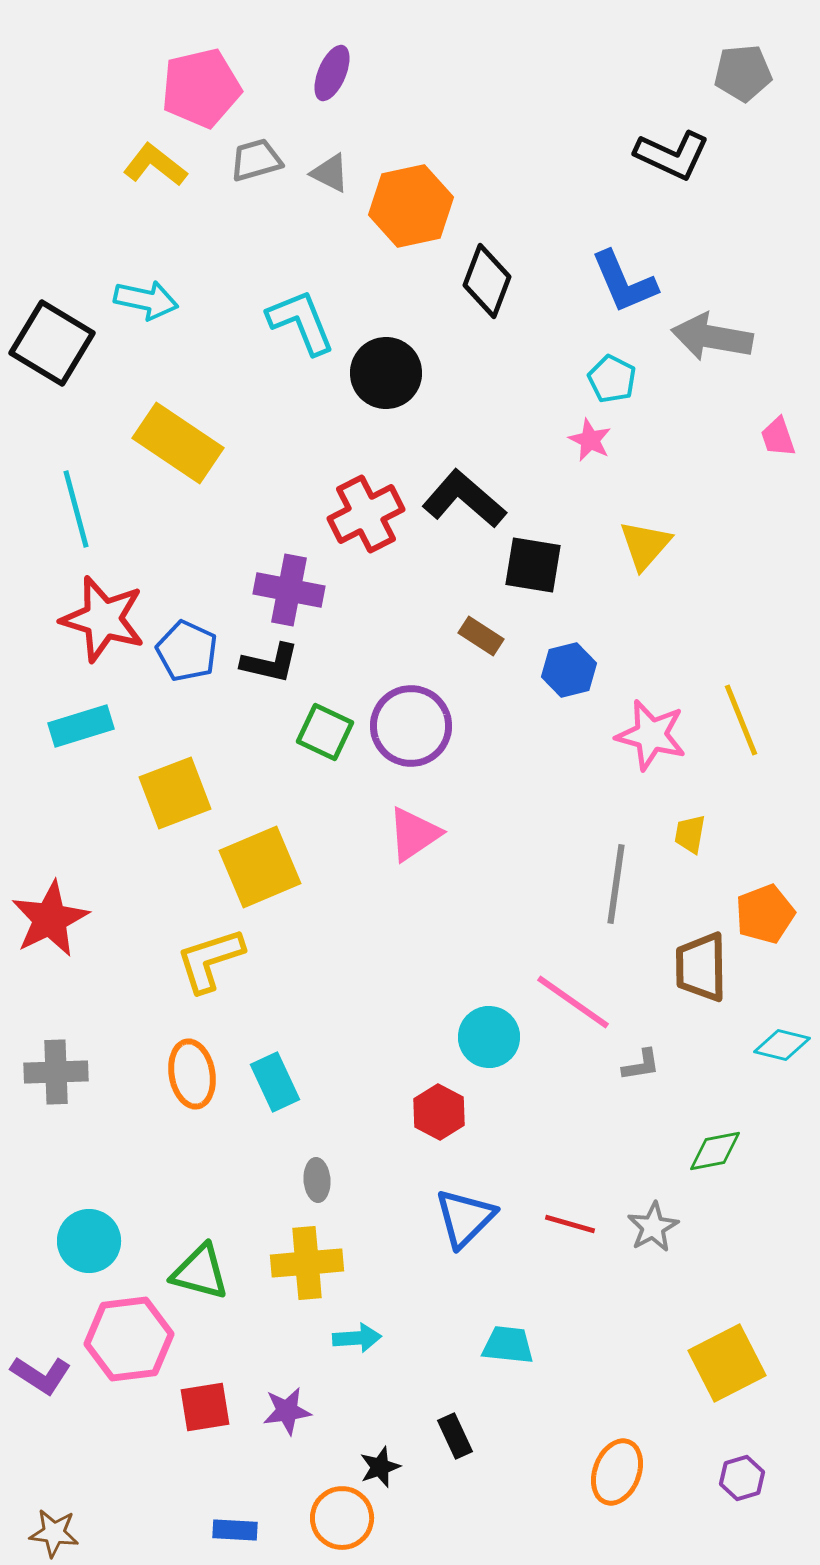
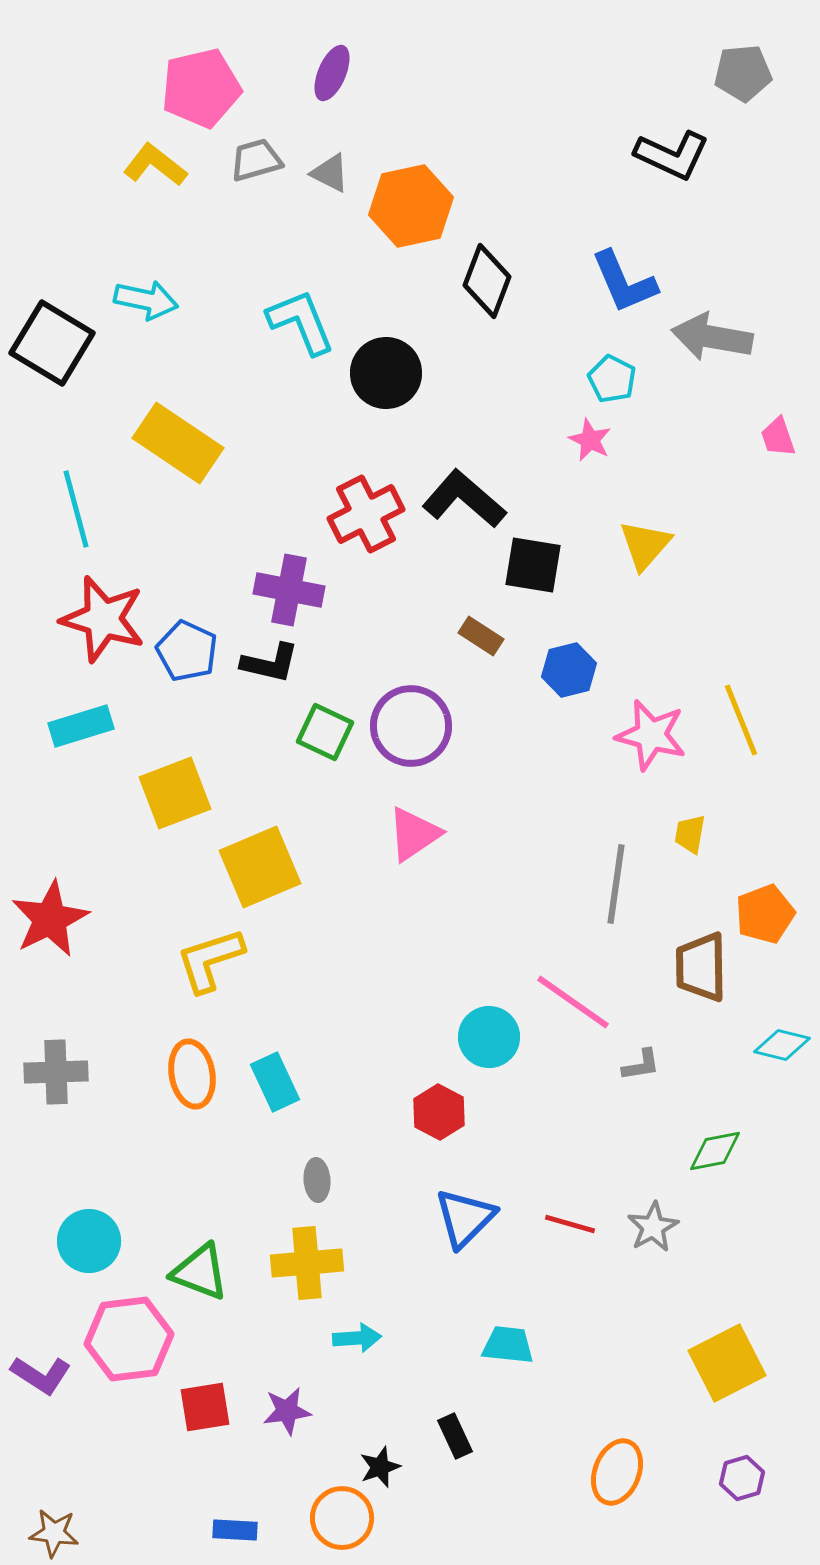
green triangle at (200, 1272): rotated 6 degrees clockwise
